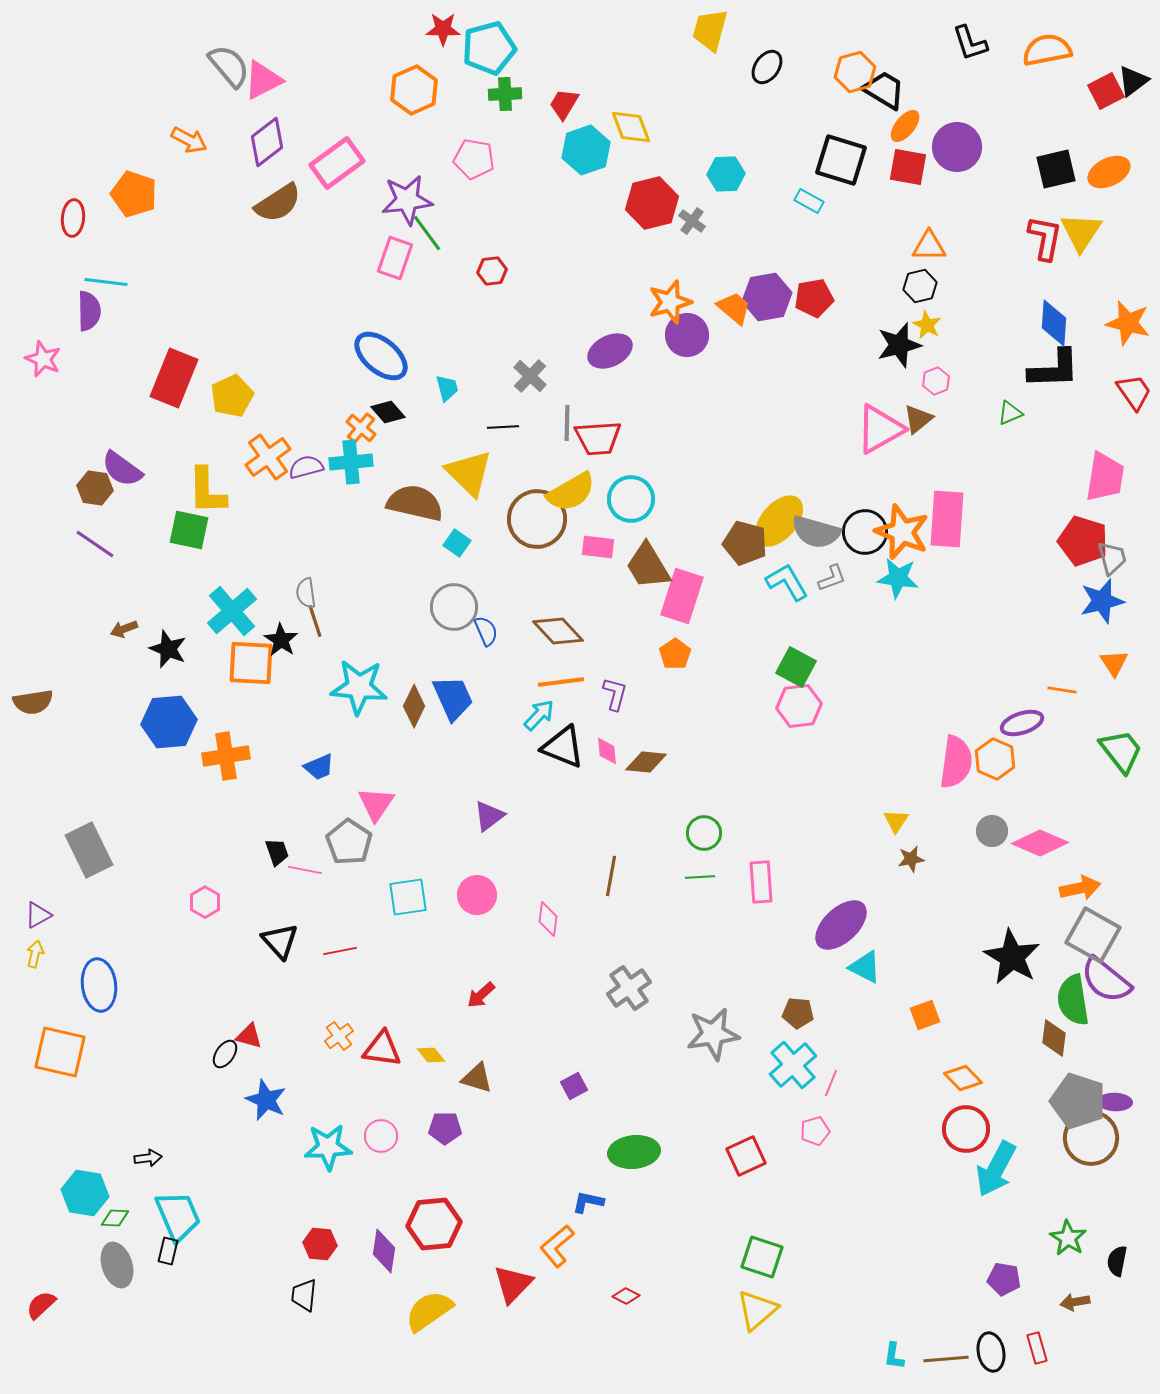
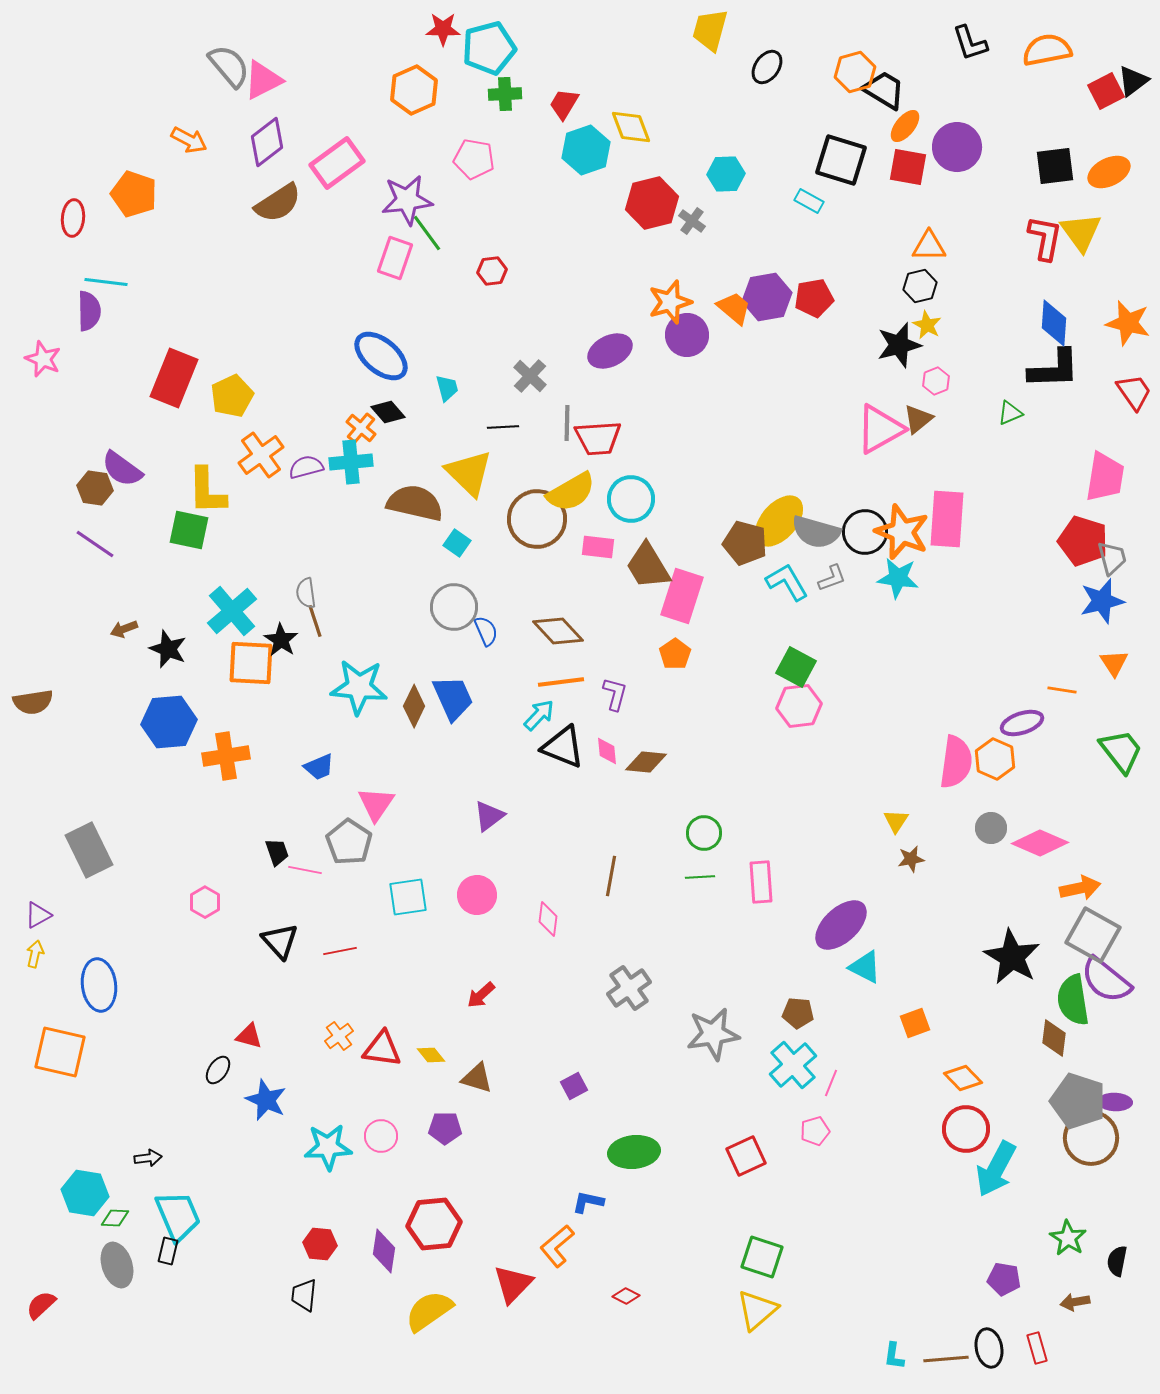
black square at (1056, 169): moved 1 px left, 3 px up; rotated 6 degrees clockwise
yellow triangle at (1081, 232): rotated 9 degrees counterclockwise
orange cross at (268, 457): moved 7 px left, 2 px up
gray circle at (992, 831): moved 1 px left, 3 px up
orange square at (925, 1015): moved 10 px left, 8 px down
black ellipse at (225, 1054): moved 7 px left, 16 px down
black ellipse at (991, 1352): moved 2 px left, 4 px up
